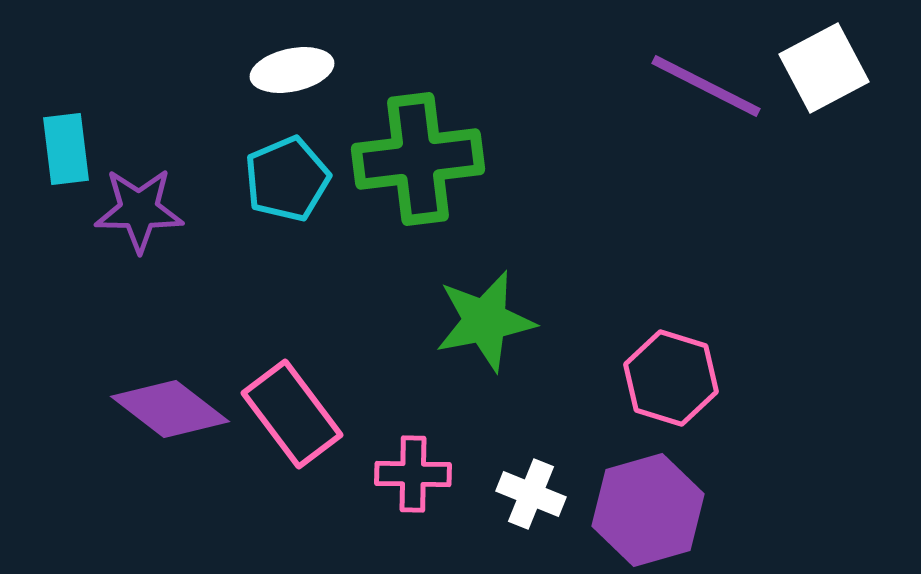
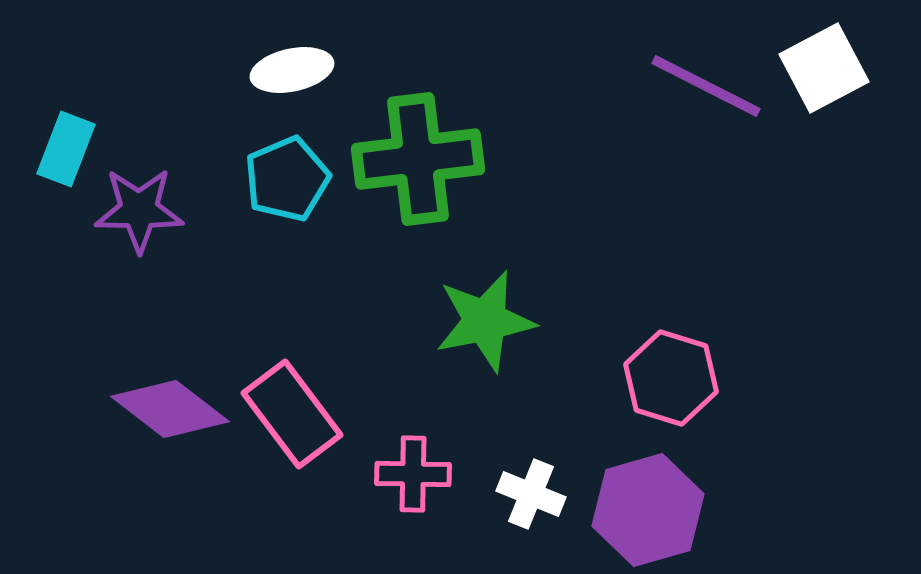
cyan rectangle: rotated 28 degrees clockwise
